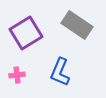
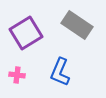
pink cross: rotated 14 degrees clockwise
